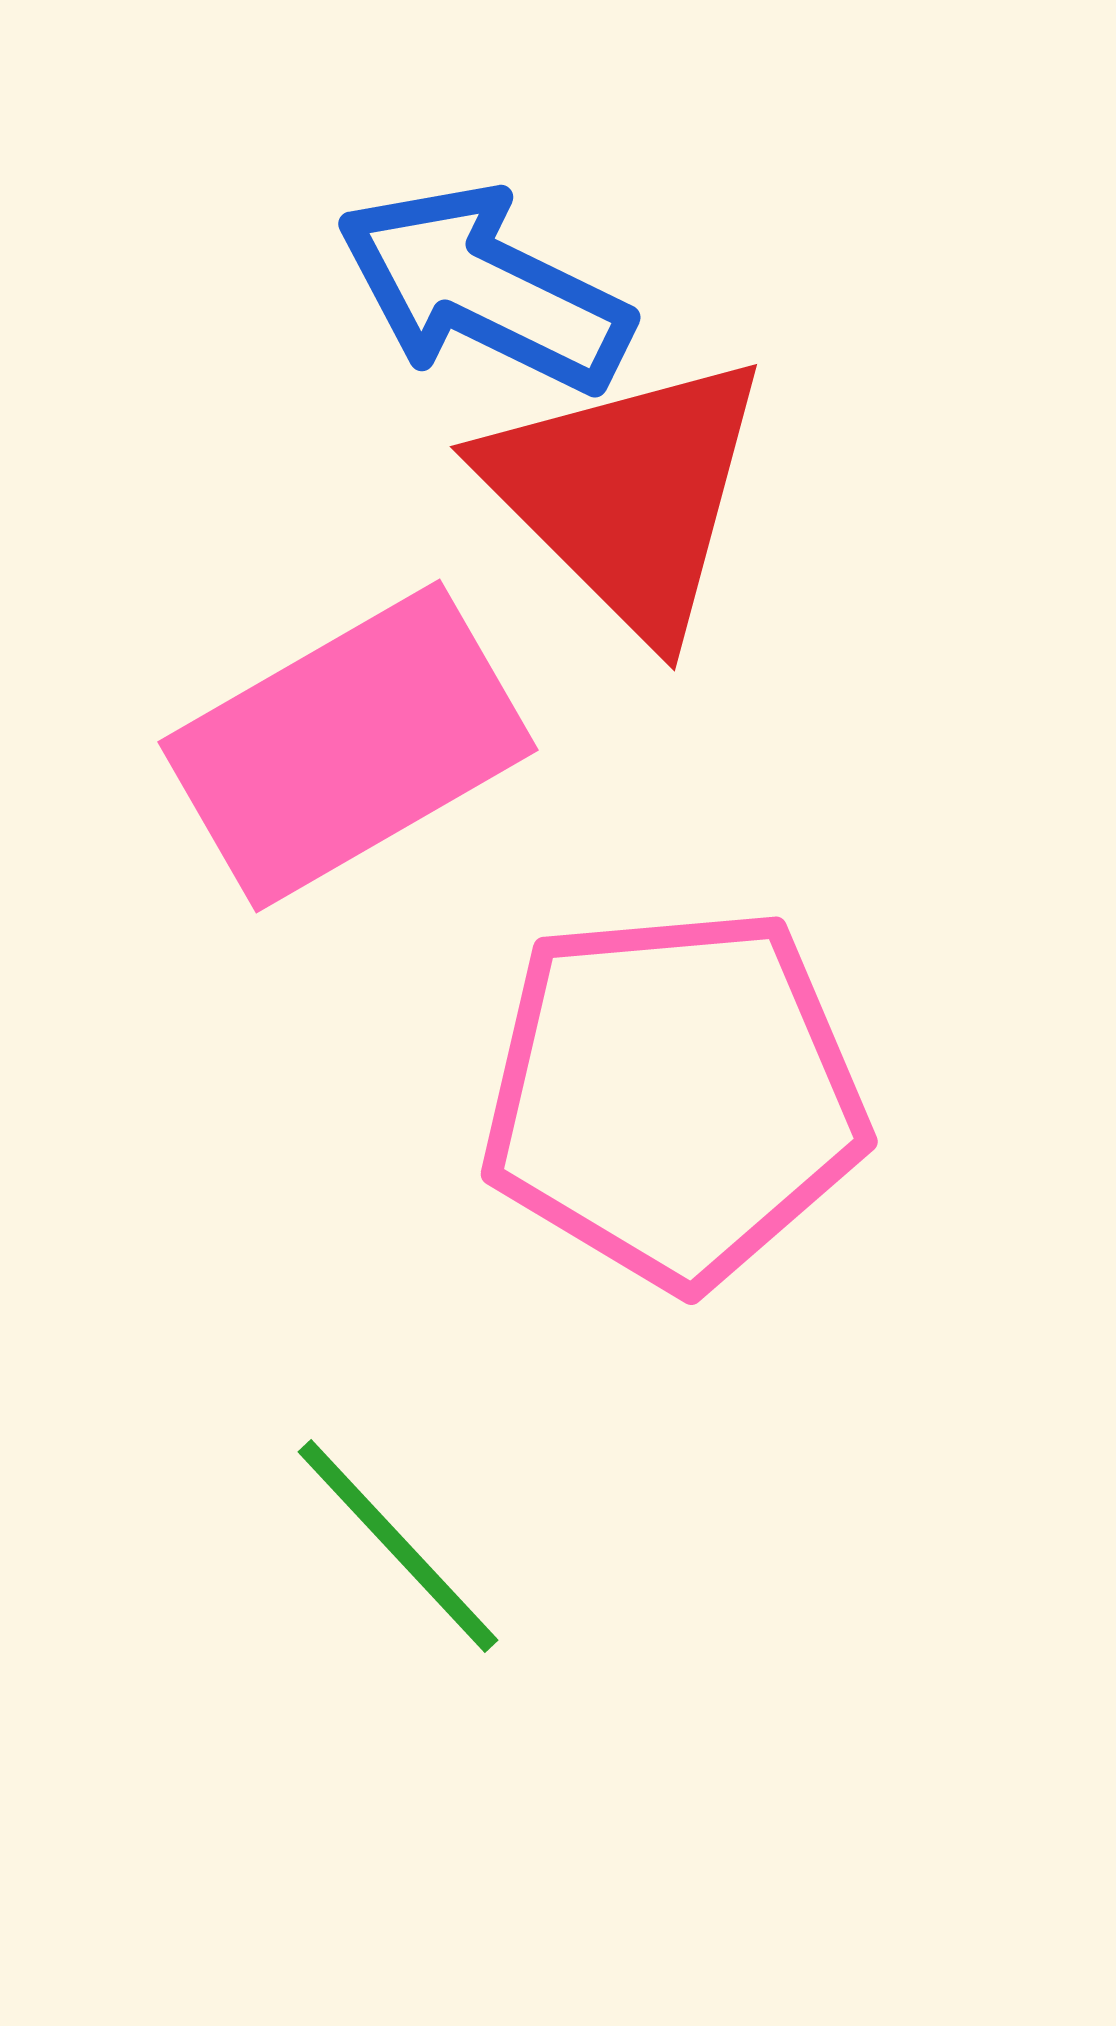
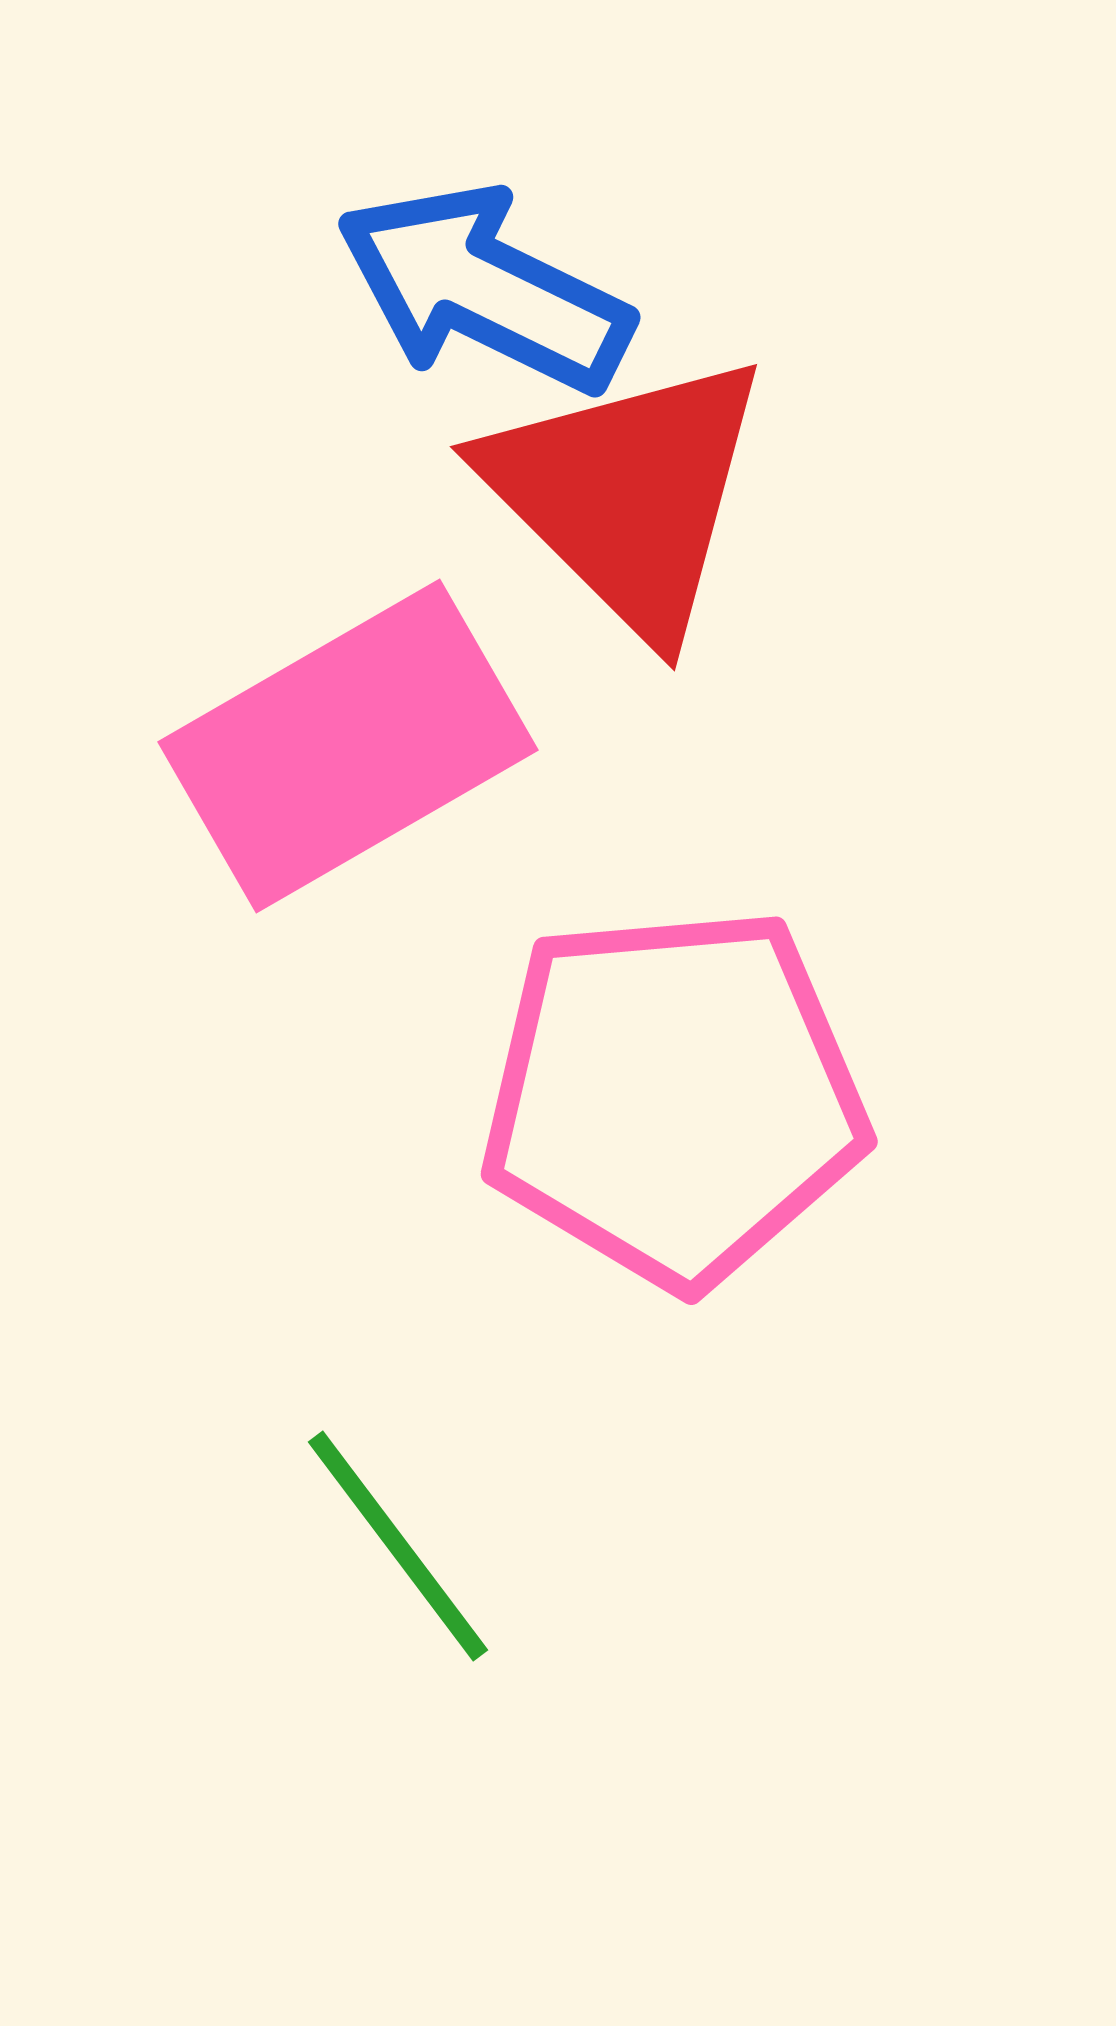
green line: rotated 6 degrees clockwise
